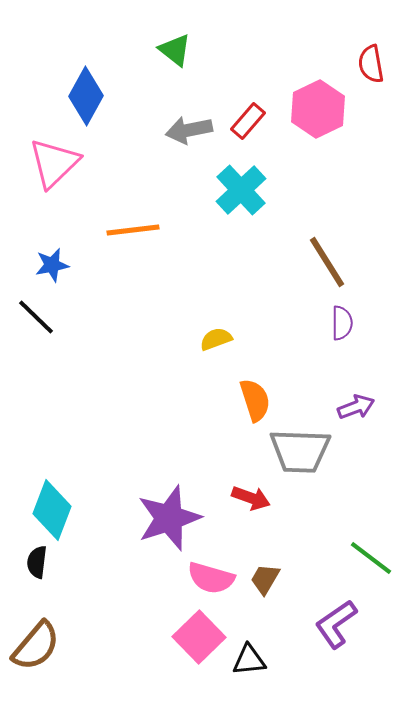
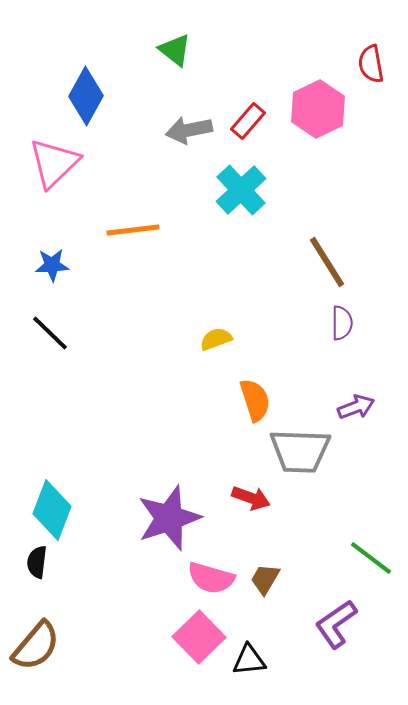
blue star: rotated 8 degrees clockwise
black line: moved 14 px right, 16 px down
